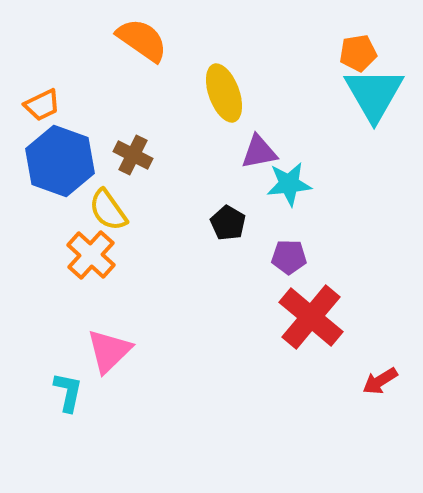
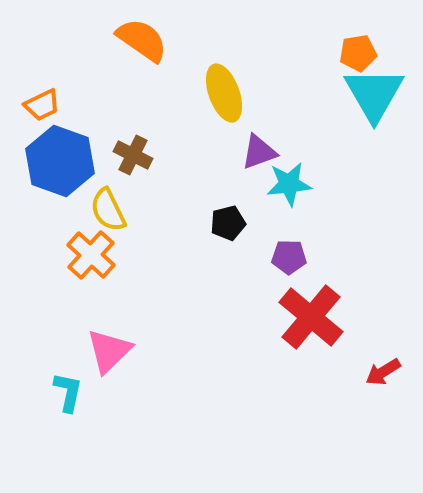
purple triangle: rotated 9 degrees counterclockwise
yellow semicircle: rotated 9 degrees clockwise
black pentagon: rotated 28 degrees clockwise
red arrow: moved 3 px right, 9 px up
